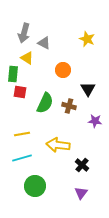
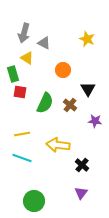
green rectangle: rotated 21 degrees counterclockwise
brown cross: moved 1 px right, 1 px up; rotated 24 degrees clockwise
cyan line: rotated 36 degrees clockwise
green circle: moved 1 px left, 15 px down
